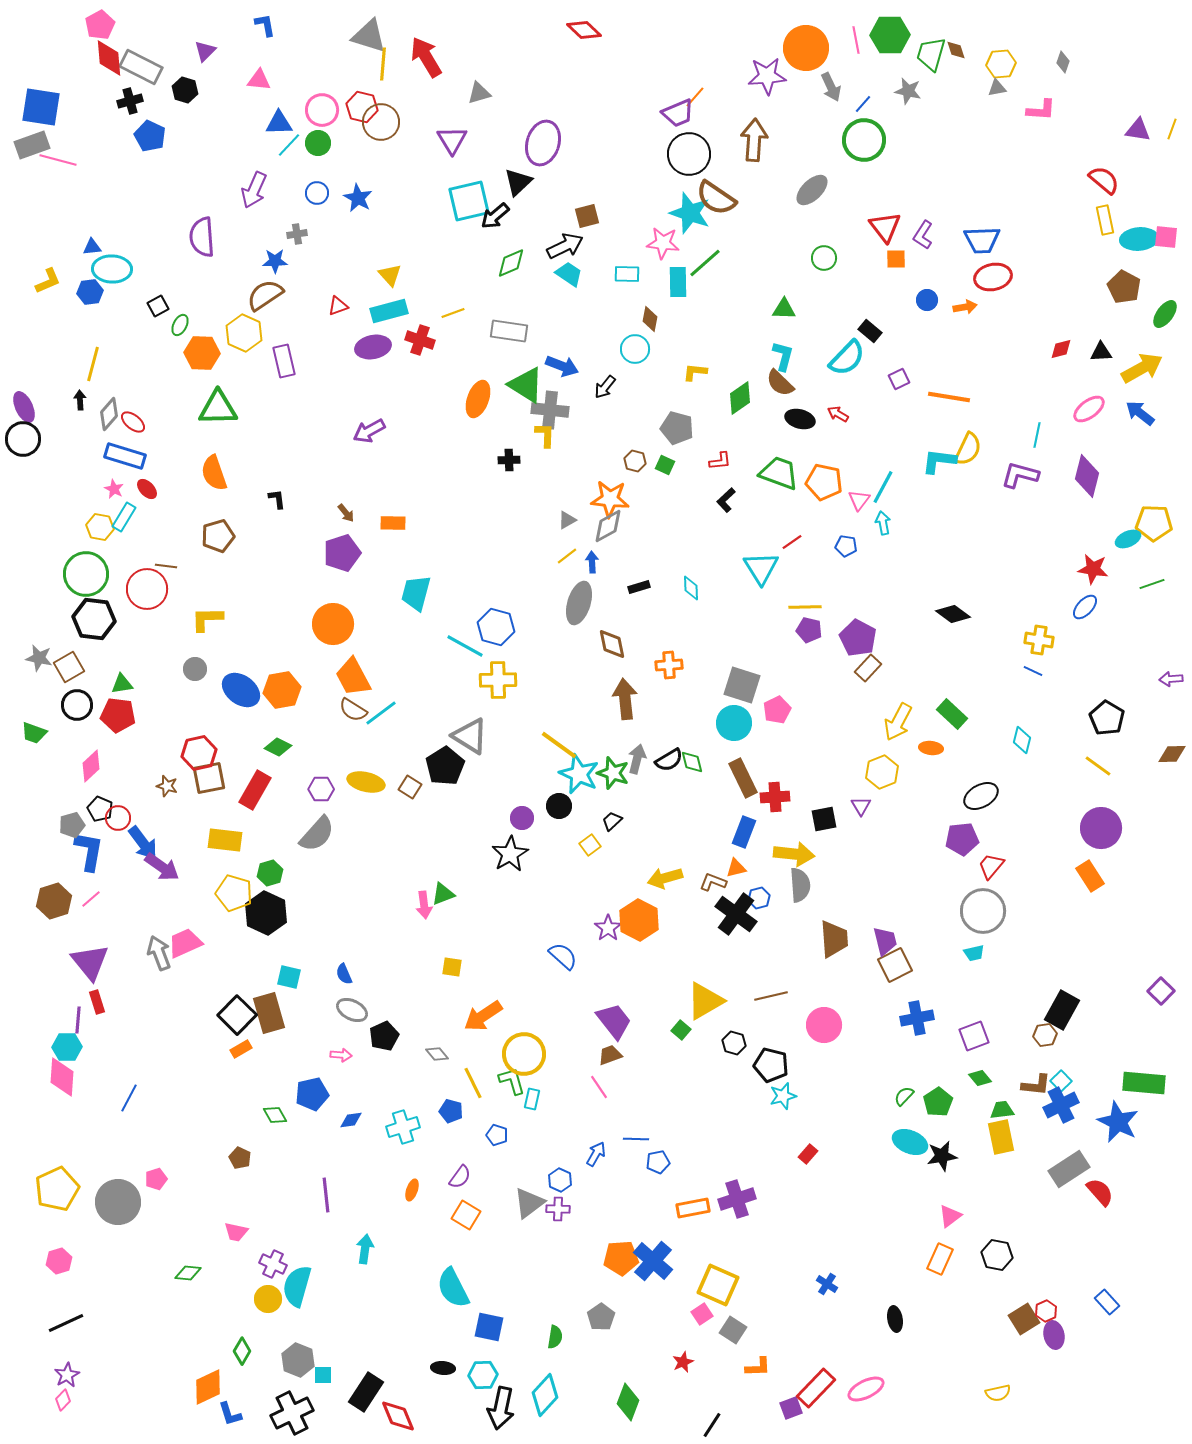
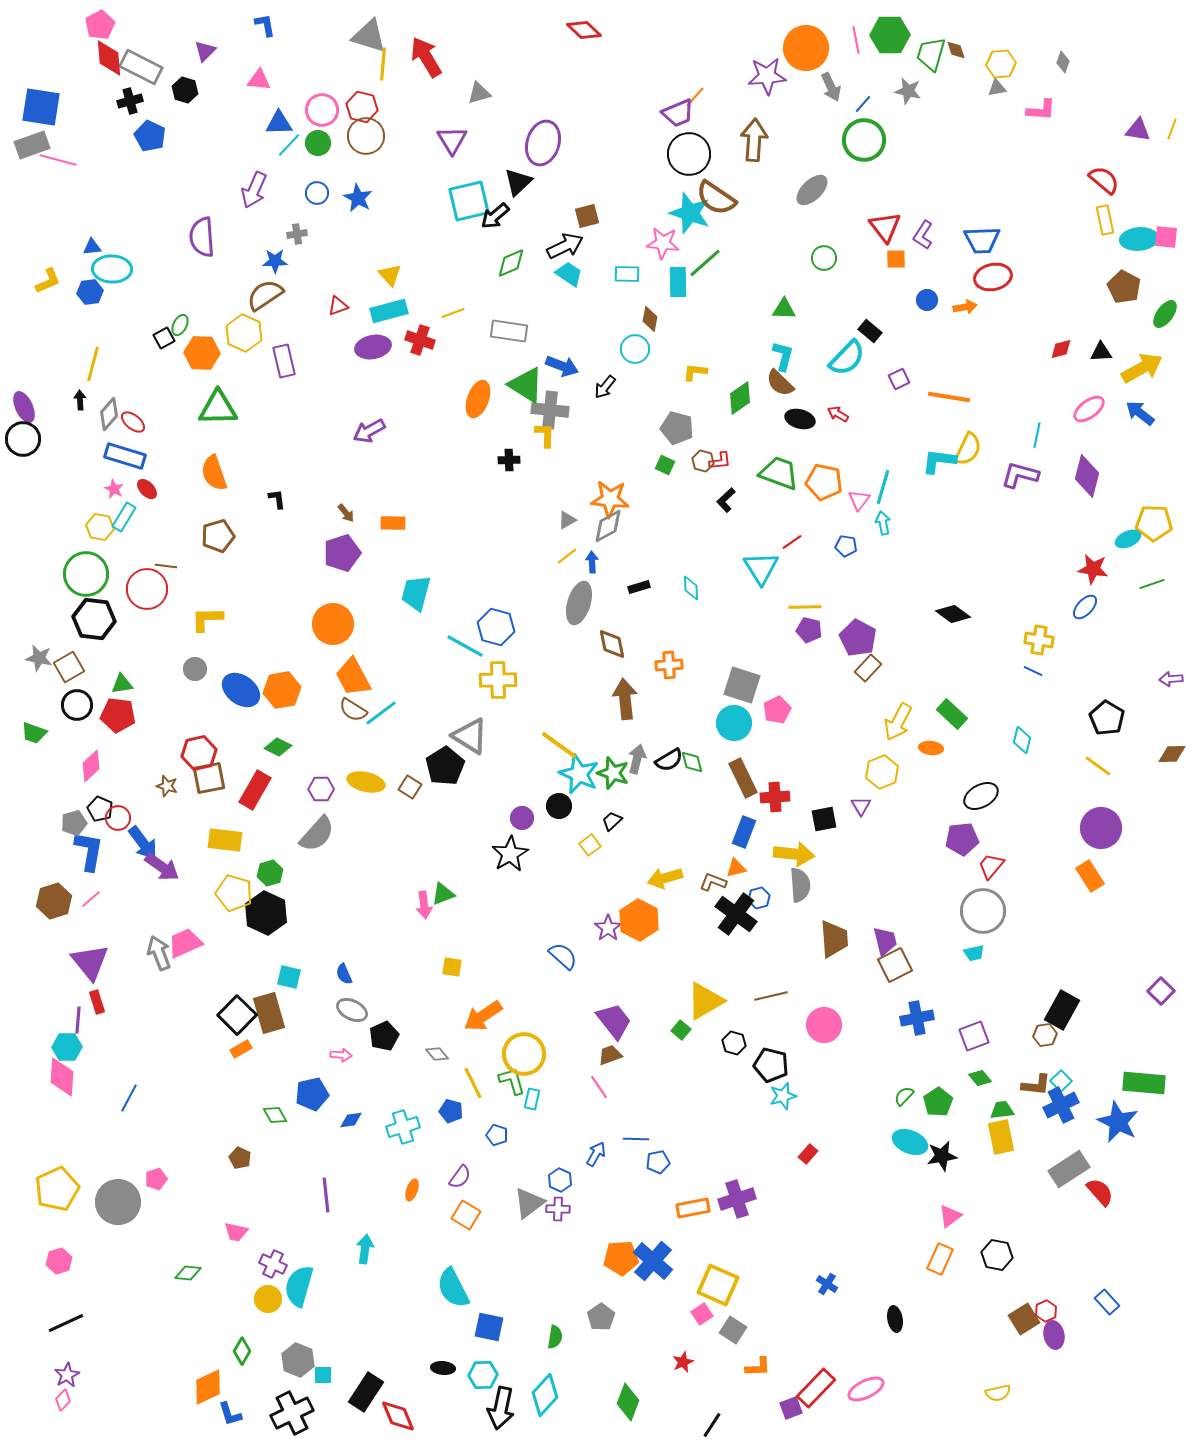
brown circle at (381, 122): moved 15 px left, 14 px down
black square at (158, 306): moved 6 px right, 32 px down
brown hexagon at (635, 461): moved 68 px right
cyan line at (883, 487): rotated 12 degrees counterclockwise
gray pentagon at (72, 825): moved 2 px right, 2 px up
cyan semicircle at (297, 1286): moved 2 px right
